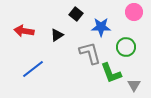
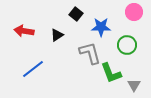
green circle: moved 1 px right, 2 px up
